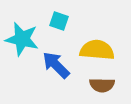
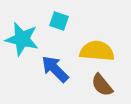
yellow semicircle: moved 1 px down
blue arrow: moved 1 px left, 4 px down
brown semicircle: rotated 50 degrees clockwise
